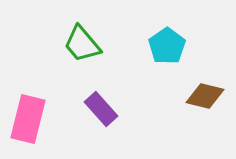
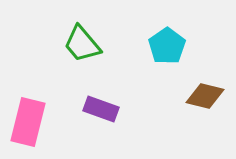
purple rectangle: rotated 28 degrees counterclockwise
pink rectangle: moved 3 px down
